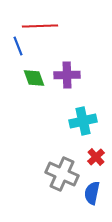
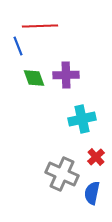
purple cross: moved 1 px left
cyan cross: moved 1 px left, 2 px up
